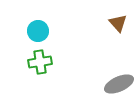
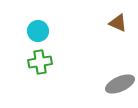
brown triangle: rotated 24 degrees counterclockwise
gray ellipse: moved 1 px right
